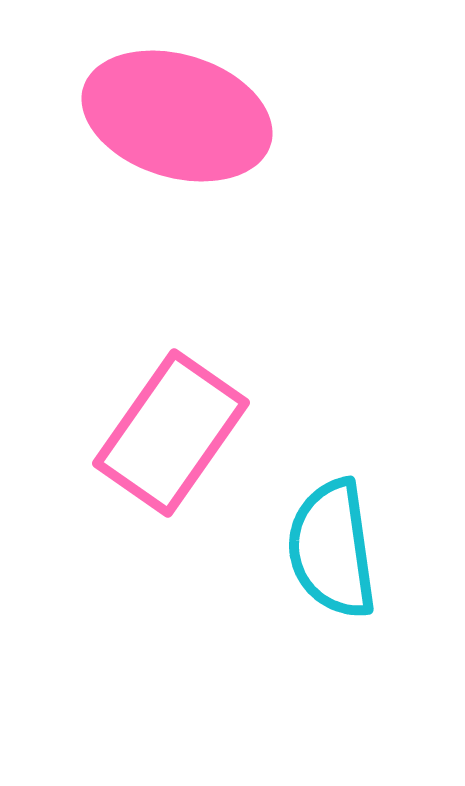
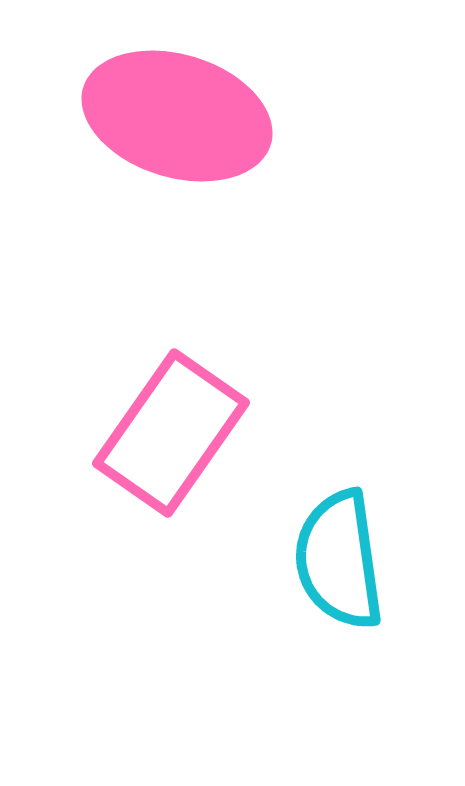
cyan semicircle: moved 7 px right, 11 px down
